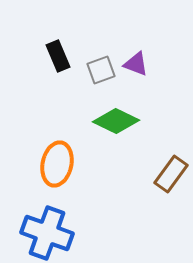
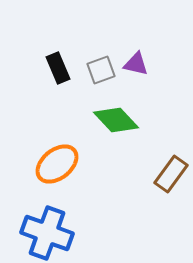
black rectangle: moved 12 px down
purple triangle: rotated 8 degrees counterclockwise
green diamond: moved 1 px up; rotated 21 degrees clockwise
orange ellipse: rotated 39 degrees clockwise
